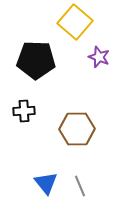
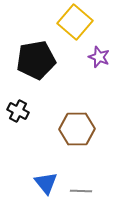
black pentagon: rotated 12 degrees counterclockwise
black cross: moved 6 px left; rotated 30 degrees clockwise
gray line: moved 1 px right, 5 px down; rotated 65 degrees counterclockwise
